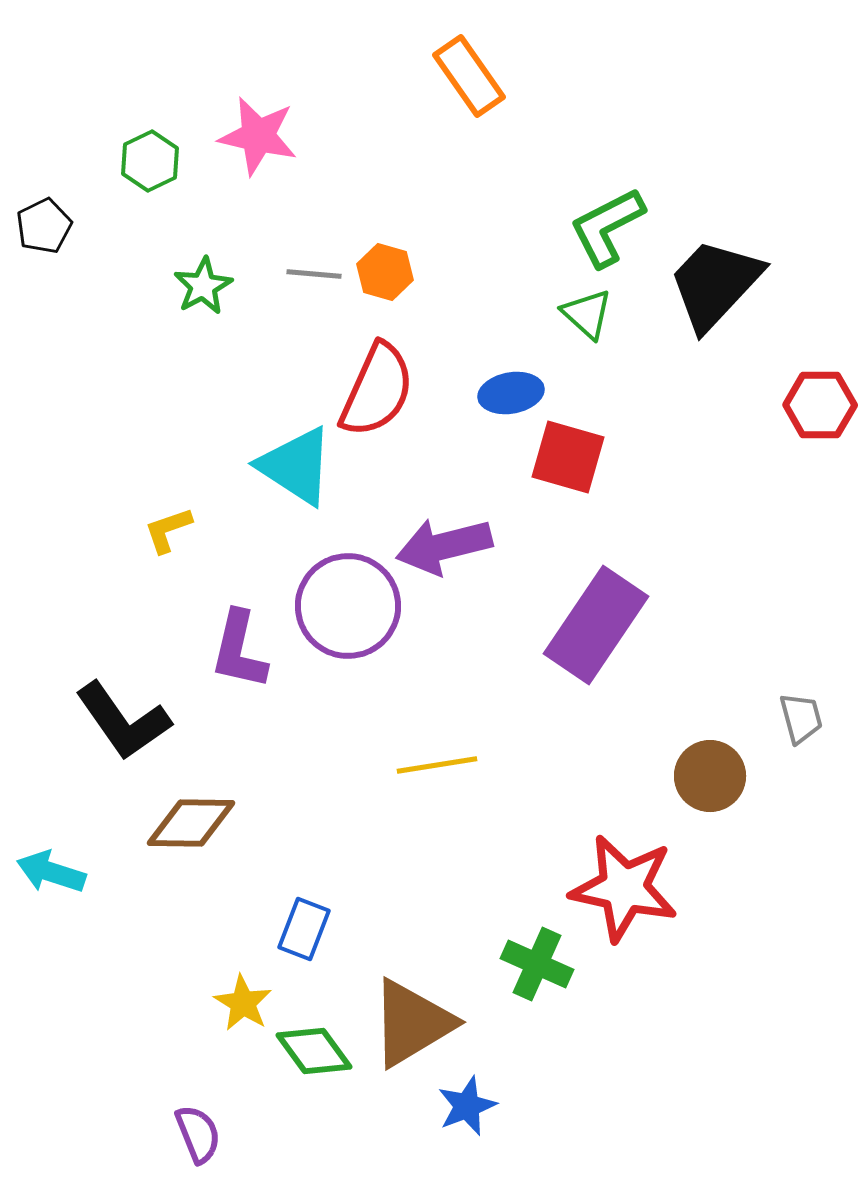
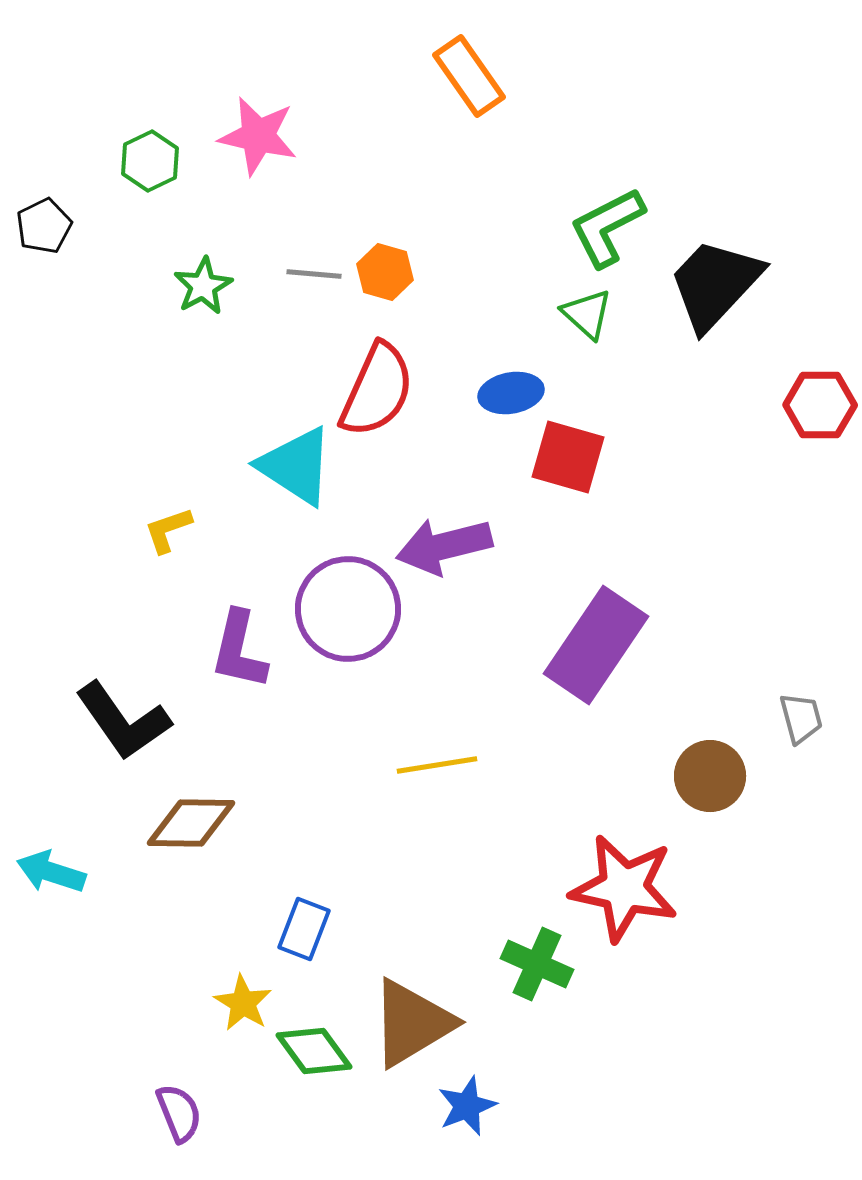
purple circle: moved 3 px down
purple rectangle: moved 20 px down
purple semicircle: moved 19 px left, 21 px up
